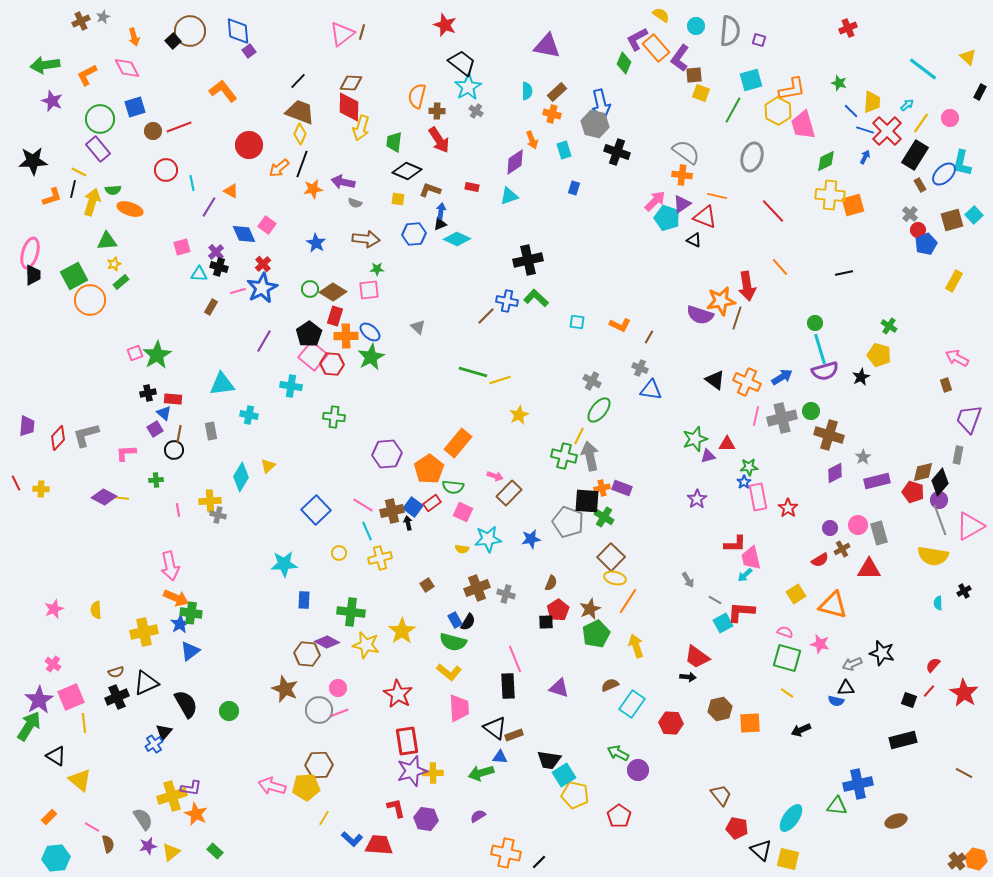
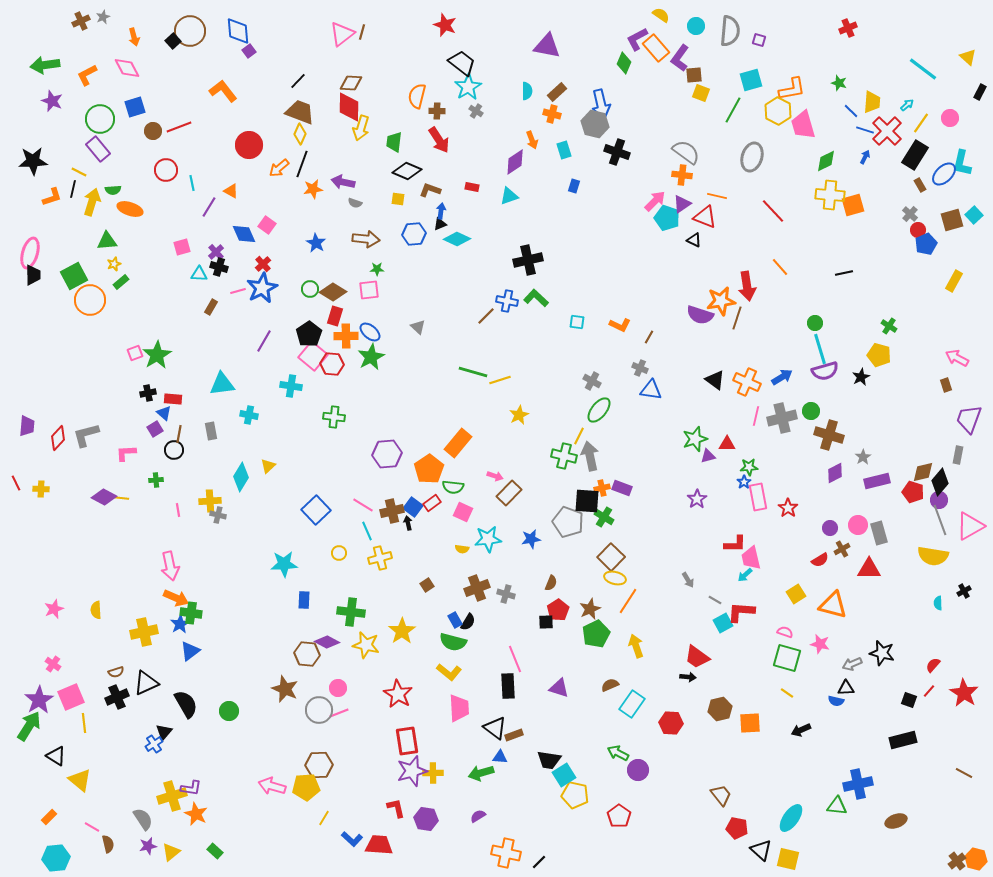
blue rectangle at (574, 188): moved 2 px up
